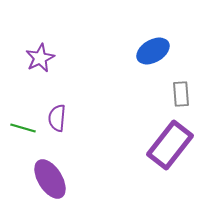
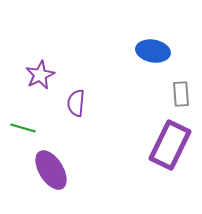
blue ellipse: rotated 40 degrees clockwise
purple star: moved 17 px down
purple semicircle: moved 19 px right, 15 px up
purple rectangle: rotated 12 degrees counterclockwise
purple ellipse: moved 1 px right, 9 px up
